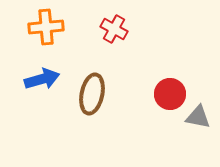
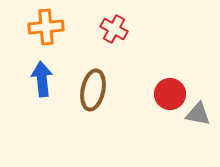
blue arrow: rotated 80 degrees counterclockwise
brown ellipse: moved 1 px right, 4 px up
gray triangle: moved 3 px up
